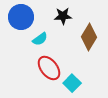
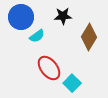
cyan semicircle: moved 3 px left, 3 px up
